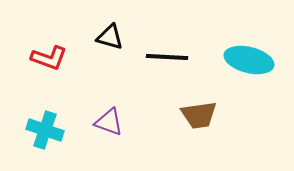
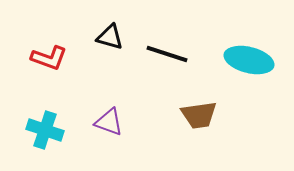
black line: moved 3 px up; rotated 15 degrees clockwise
